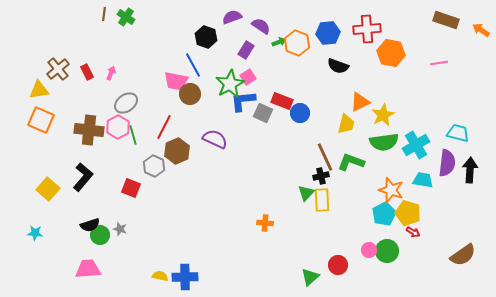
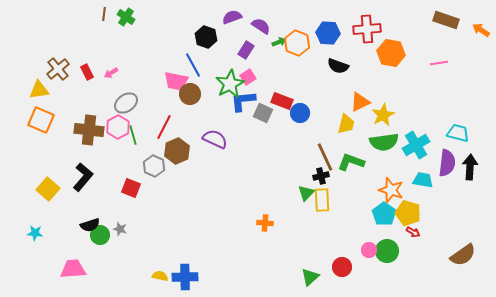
blue hexagon at (328, 33): rotated 10 degrees clockwise
pink arrow at (111, 73): rotated 144 degrees counterclockwise
black arrow at (470, 170): moved 3 px up
cyan pentagon at (384, 214): rotated 10 degrees counterclockwise
red circle at (338, 265): moved 4 px right, 2 px down
pink trapezoid at (88, 269): moved 15 px left
